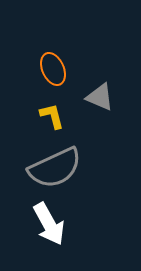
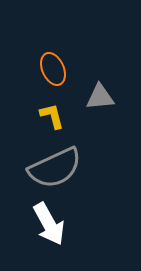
gray triangle: rotated 28 degrees counterclockwise
